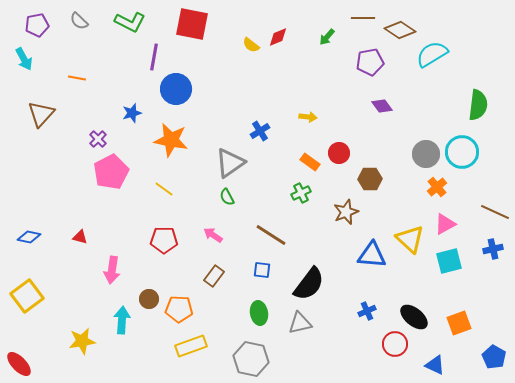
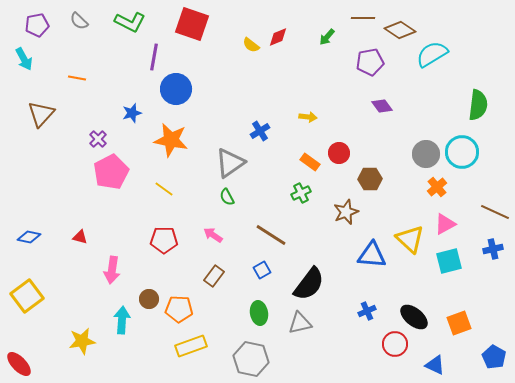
red square at (192, 24): rotated 8 degrees clockwise
blue square at (262, 270): rotated 36 degrees counterclockwise
